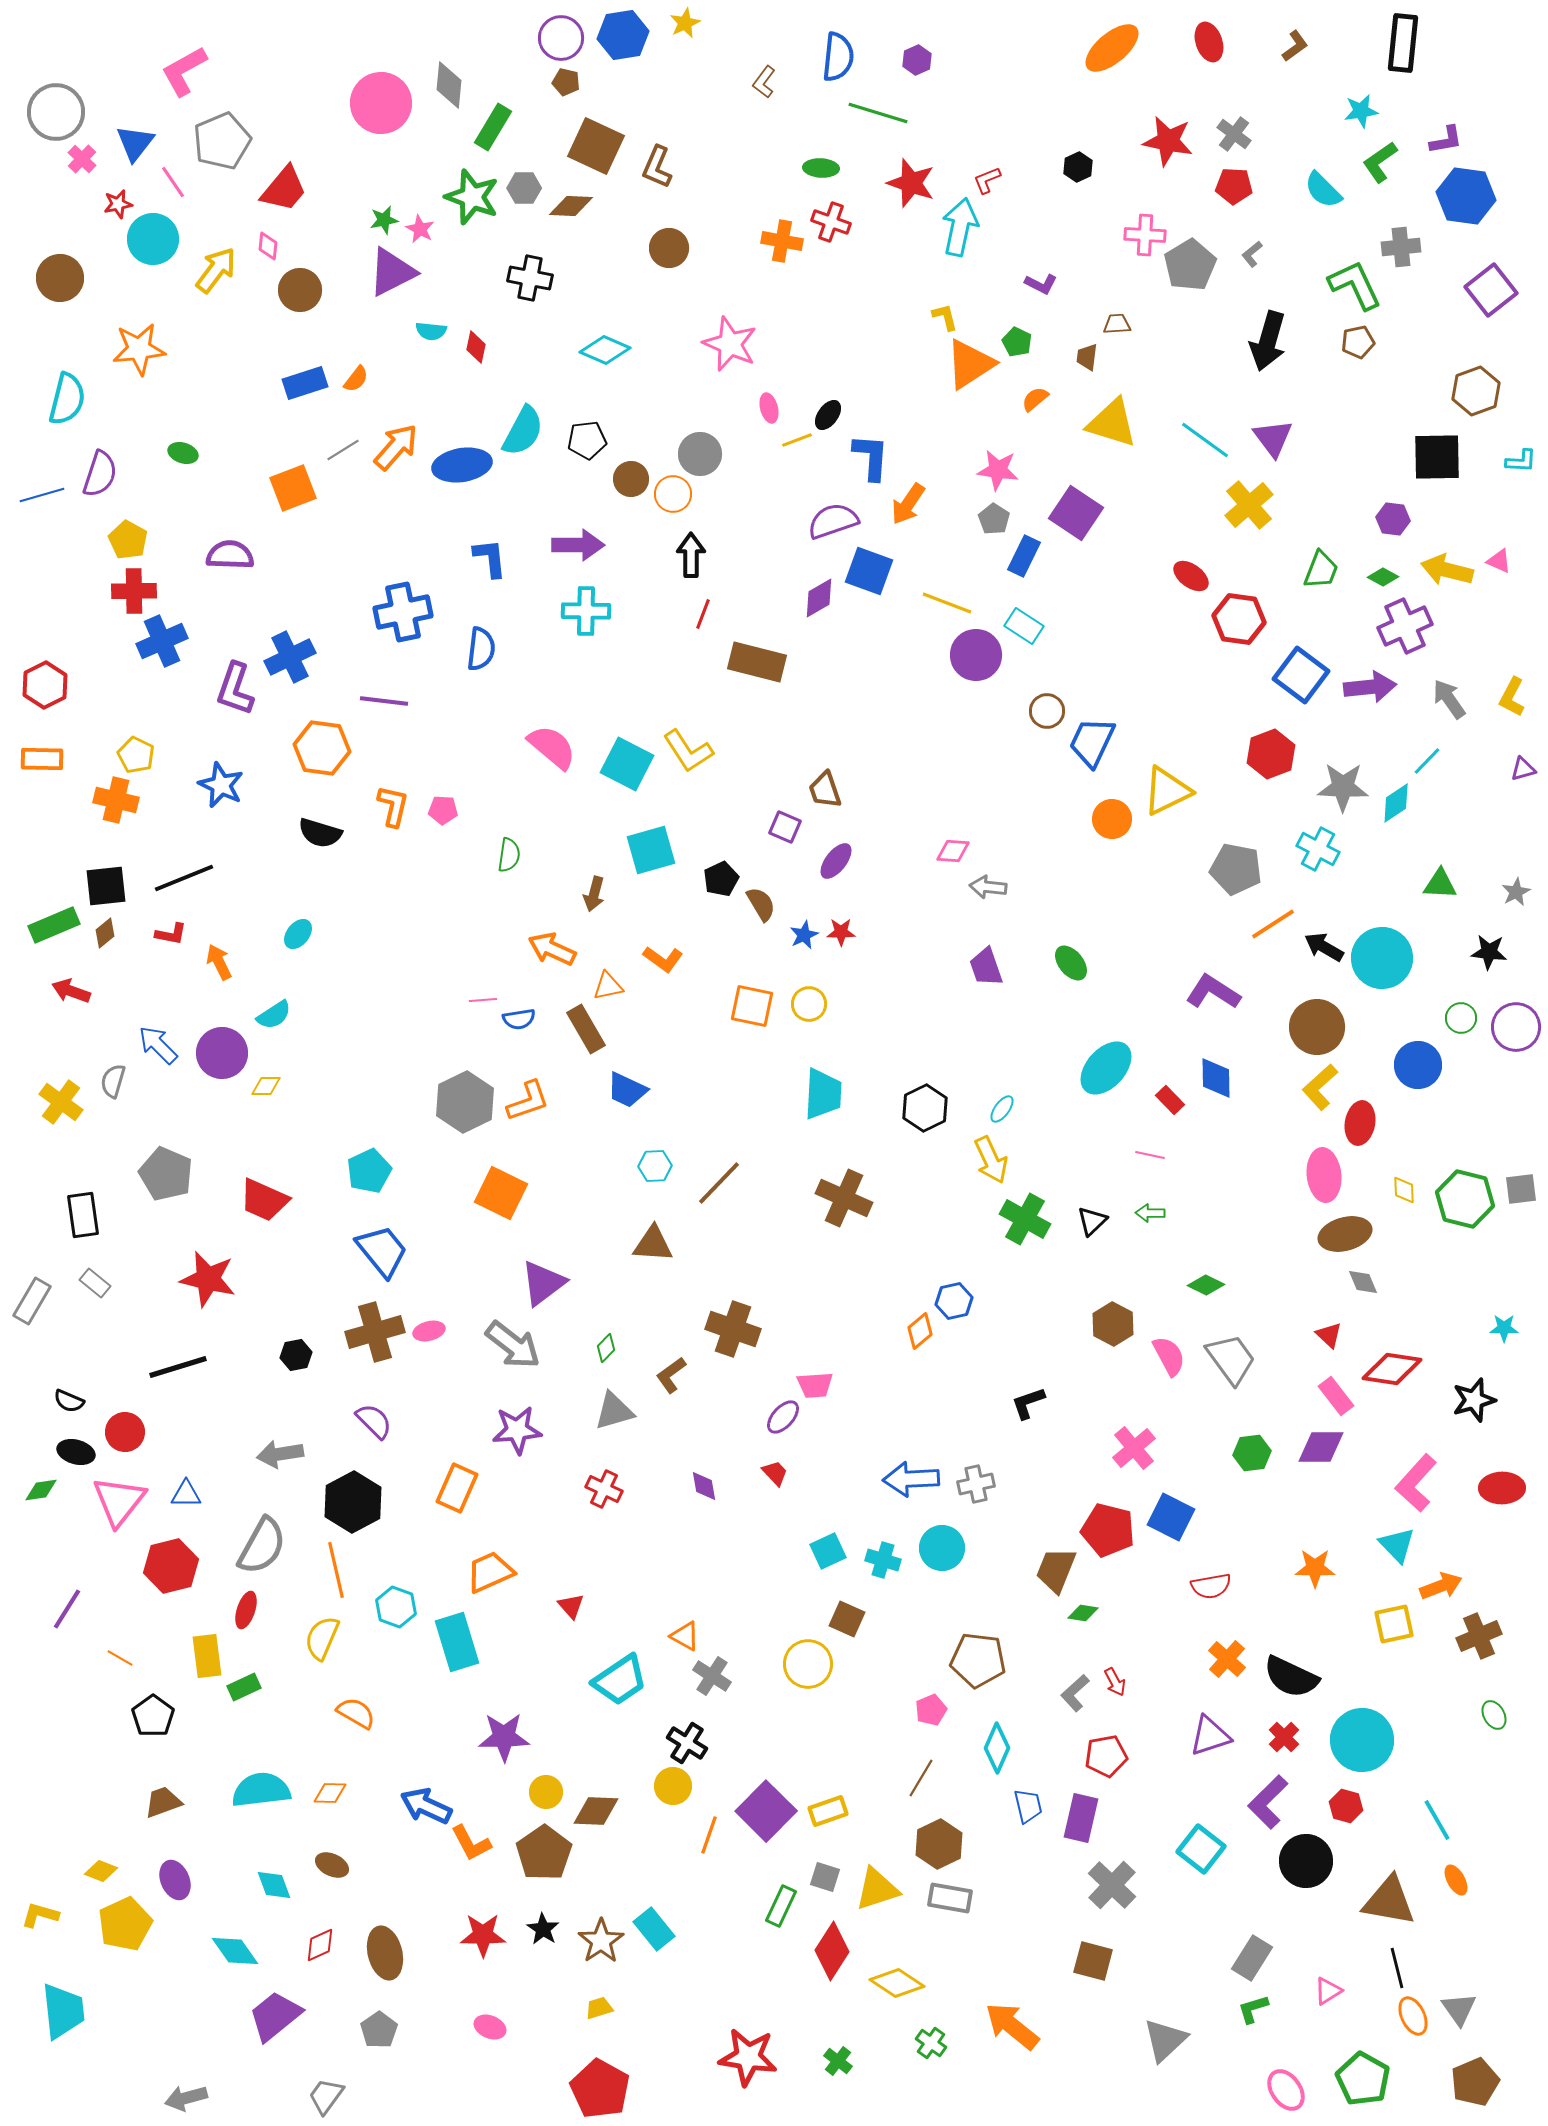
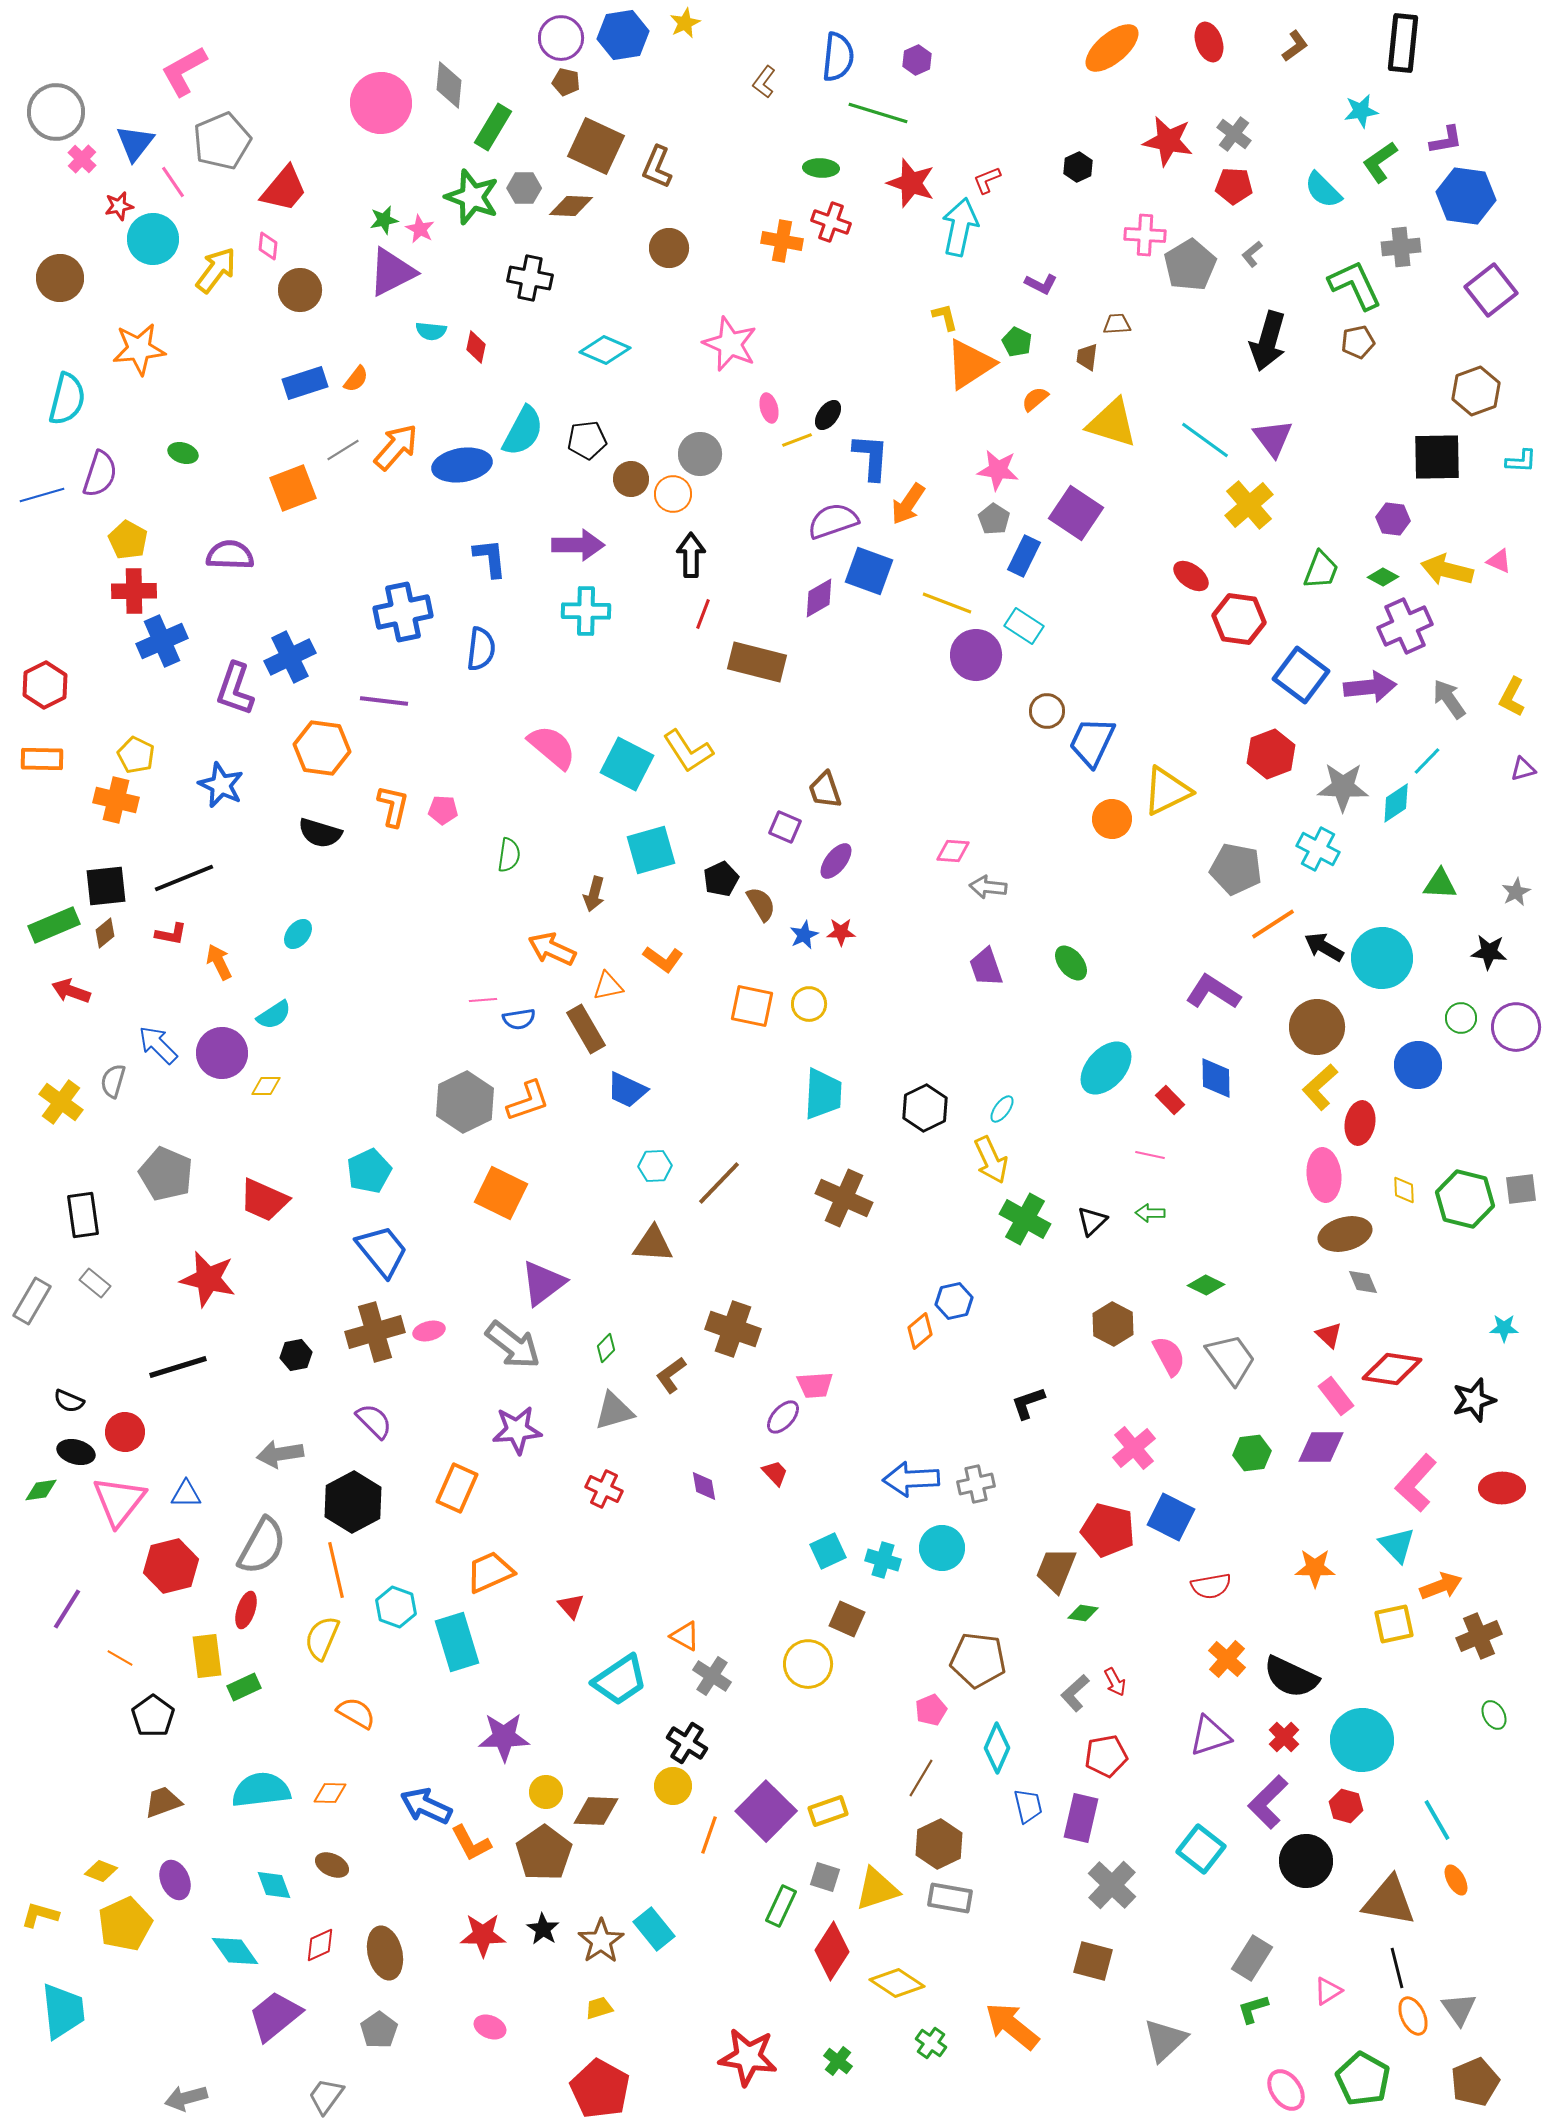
red star at (118, 204): moved 1 px right, 2 px down
